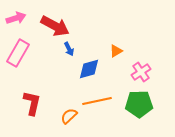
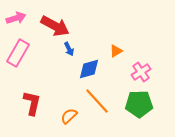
orange line: rotated 60 degrees clockwise
